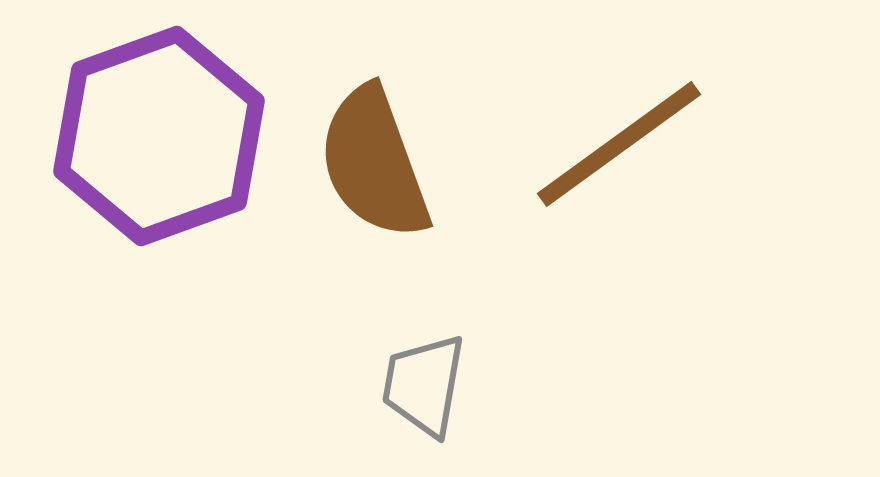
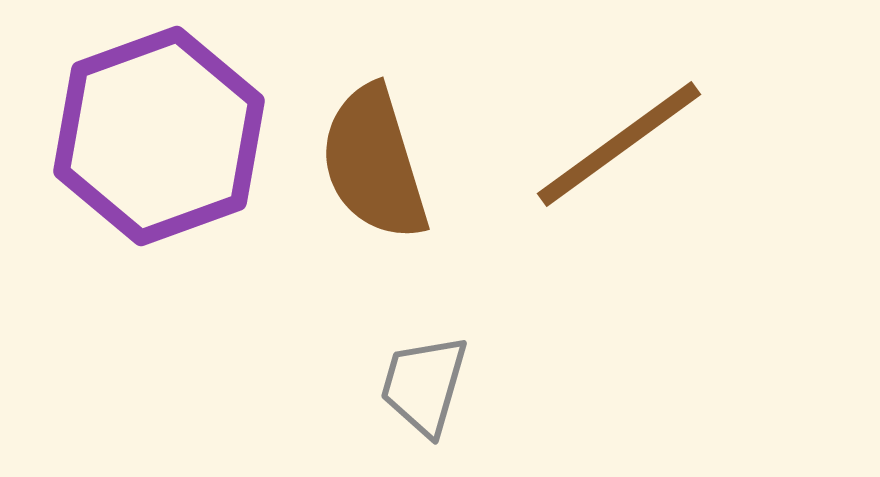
brown semicircle: rotated 3 degrees clockwise
gray trapezoid: rotated 6 degrees clockwise
